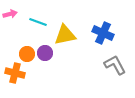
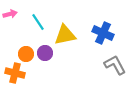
cyan line: rotated 36 degrees clockwise
orange circle: moved 1 px left
